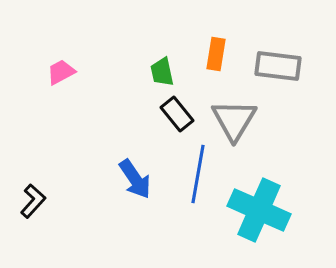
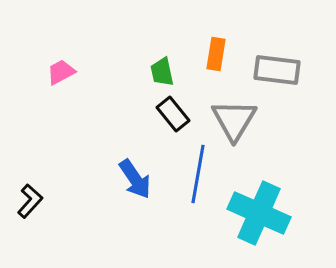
gray rectangle: moved 1 px left, 4 px down
black rectangle: moved 4 px left
black L-shape: moved 3 px left
cyan cross: moved 3 px down
